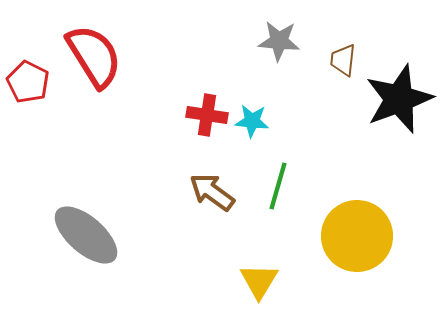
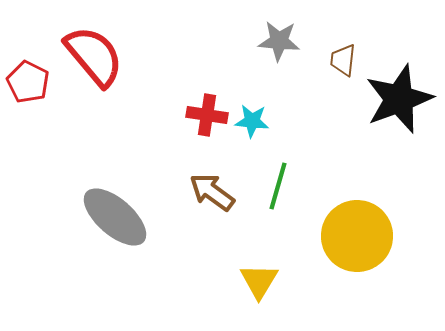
red semicircle: rotated 8 degrees counterclockwise
gray ellipse: moved 29 px right, 18 px up
